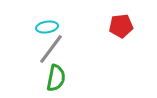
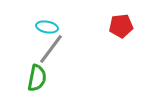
cyan ellipse: rotated 20 degrees clockwise
green semicircle: moved 19 px left
